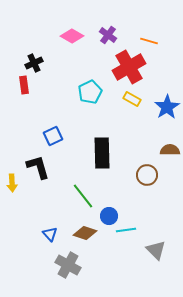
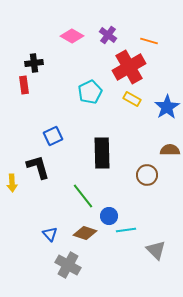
black cross: rotated 18 degrees clockwise
